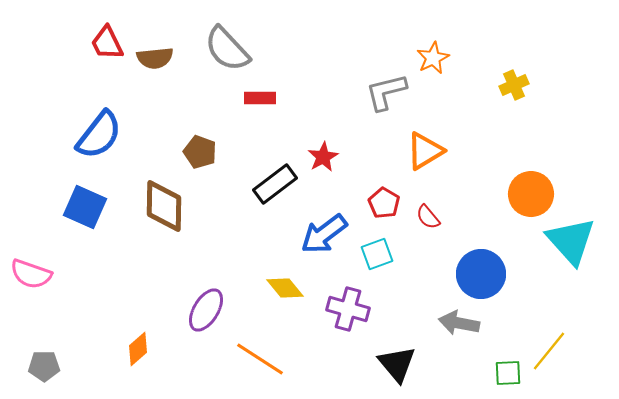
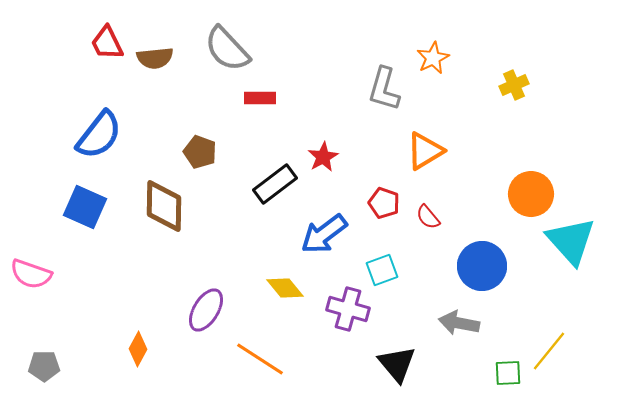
gray L-shape: moved 2 px left, 3 px up; rotated 60 degrees counterclockwise
red pentagon: rotated 12 degrees counterclockwise
cyan square: moved 5 px right, 16 px down
blue circle: moved 1 px right, 8 px up
orange diamond: rotated 20 degrees counterclockwise
